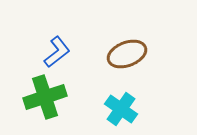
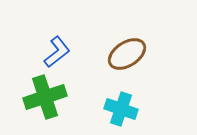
brown ellipse: rotated 12 degrees counterclockwise
cyan cross: rotated 16 degrees counterclockwise
